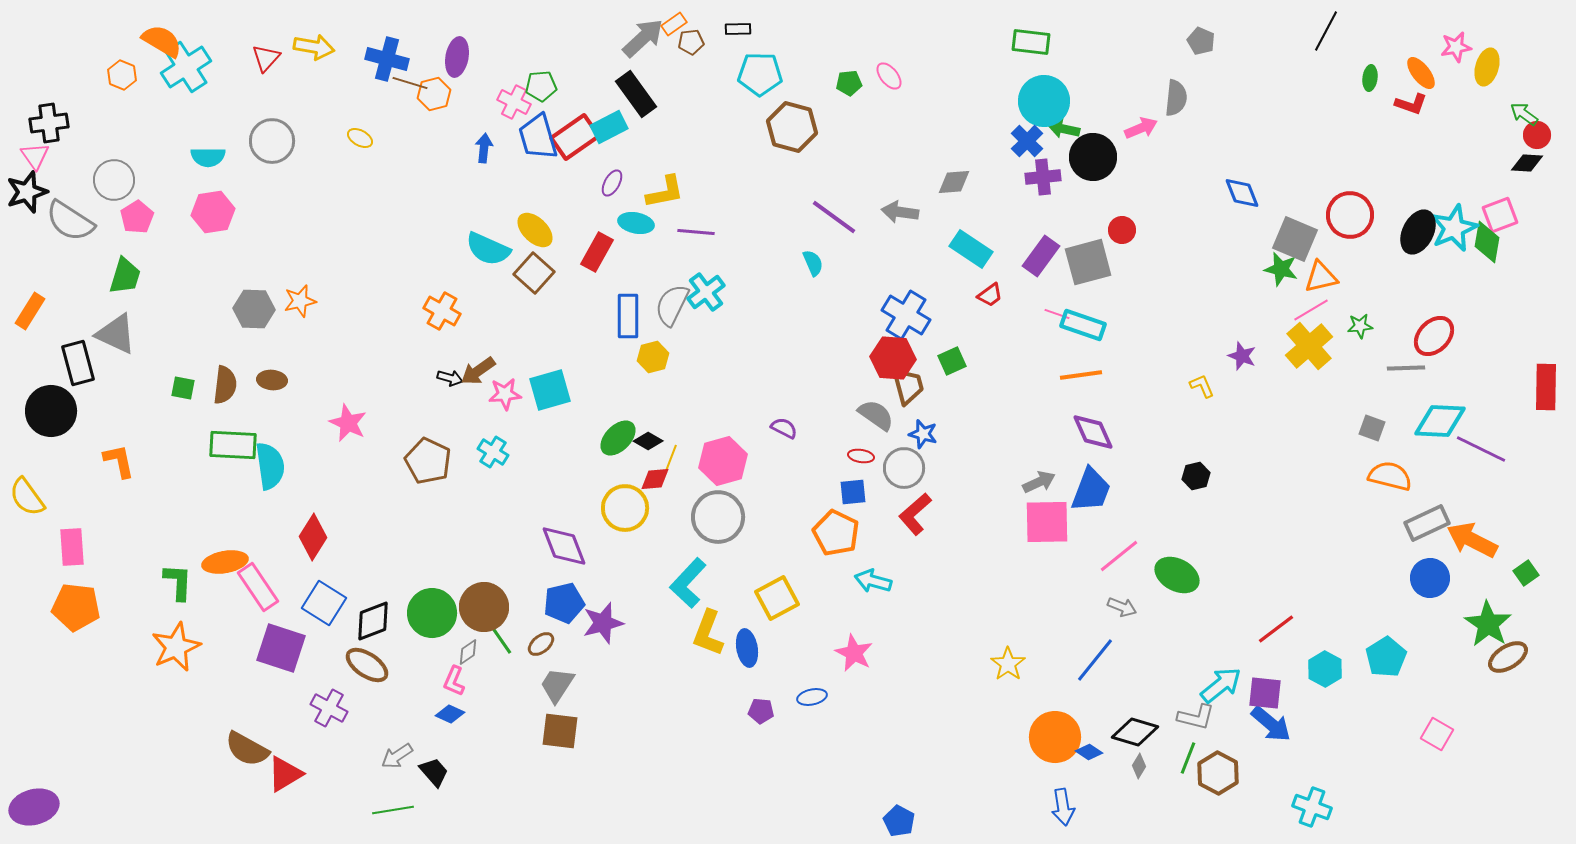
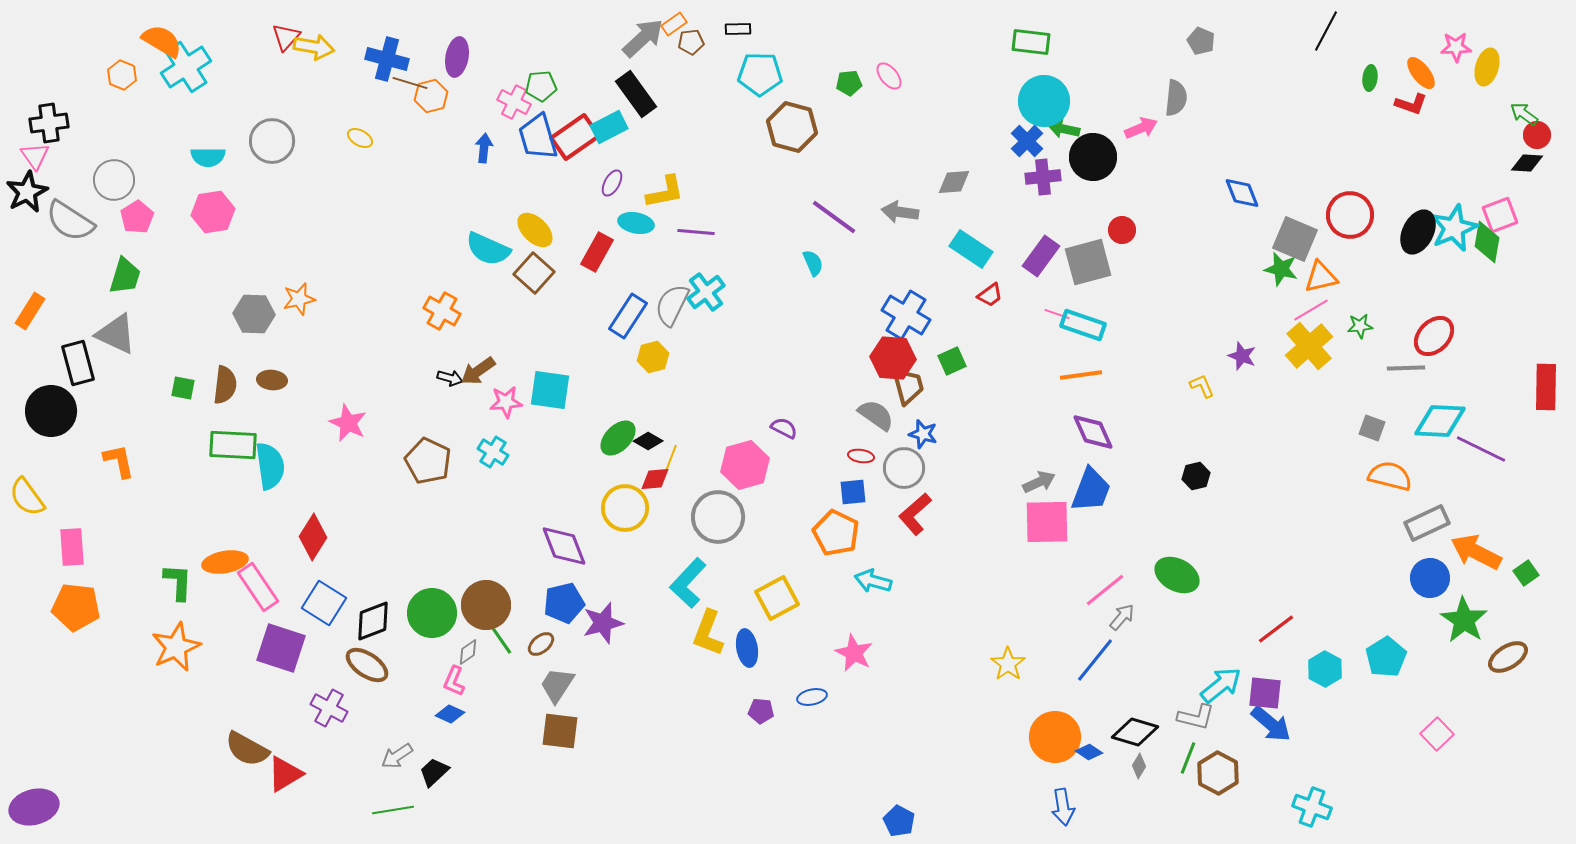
pink star at (1456, 47): rotated 8 degrees clockwise
red triangle at (266, 58): moved 20 px right, 21 px up
orange hexagon at (434, 94): moved 3 px left, 2 px down
black star at (27, 192): rotated 9 degrees counterclockwise
orange star at (300, 301): moved 1 px left, 2 px up
gray hexagon at (254, 309): moved 5 px down
blue rectangle at (628, 316): rotated 33 degrees clockwise
cyan square at (550, 390): rotated 24 degrees clockwise
pink star at (505, 394): moved 1 px right, 8 px down
pink hexagon at (723, 461): moved 22 px right, 4 px down
orange arrow at (1472, 540): moved 4 px right, 12 px down
pink line at (1119, 556): moved 14 px left, 34 px down
brown circle at (484, 607): moved 2 px right, 2 px up
gray arrow at (1122, 607): moved 10 px down; rotated 72 degrees counterclockwise
green star at (1488, 624): moved 24 px left, 4 px up
pink square at (1437, 734): rotated 16 degrees clockwise
black trapezoid at (434, 772): rotated 92 degrees counterclockwise
